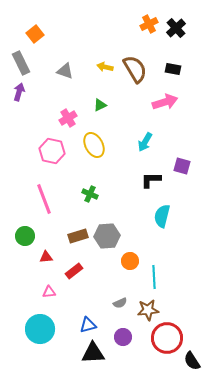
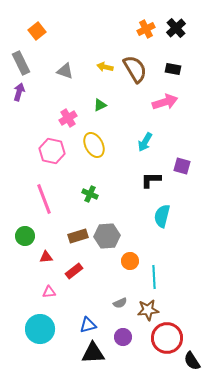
orange cross: moved 3 px left, 5 px down
orange square: moved 2 px right, 3 px up
